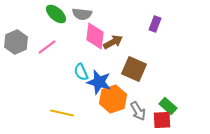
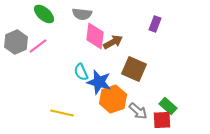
green ellipse: moved 12 px left
pink line: moved 9 px left, 1 px up
gray arrow: rotated 18 degrees counterclockwise
